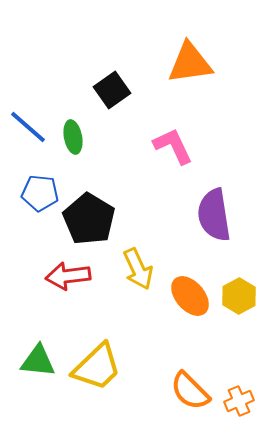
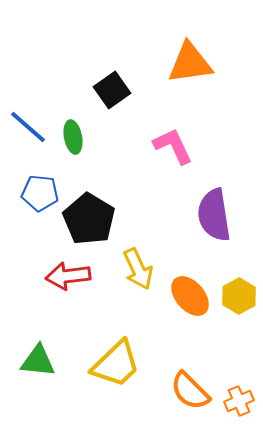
yellow trapezoid: moved 19 px right, 3 px up
